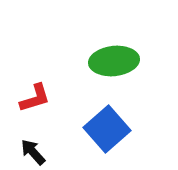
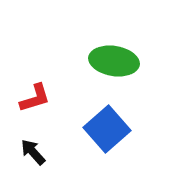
green ellipse: rotated 15 degrees clockwise
